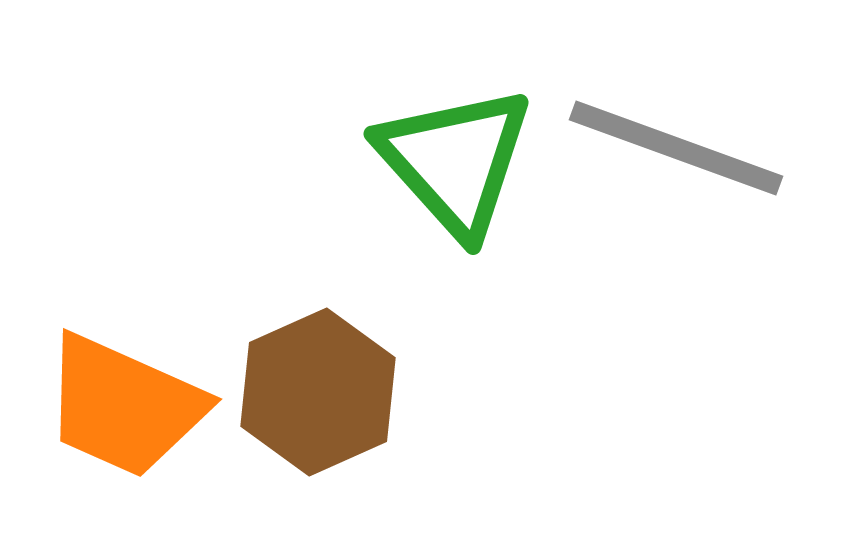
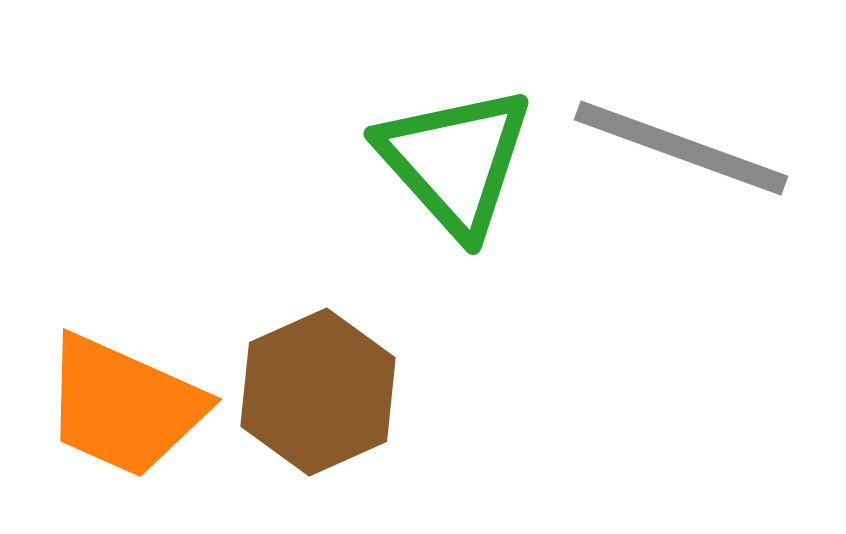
gray line: moved 5 px right
